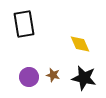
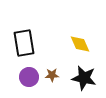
black rectangle: moved 19 px down
brown star: moved 1 px left; rotated 16 degrees counterclockwise
